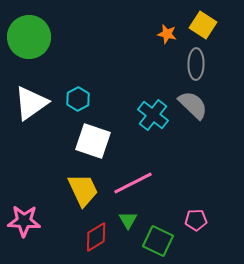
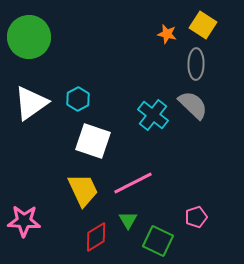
pink pentagon: moved 3 px up; rotated 15 degrees counterclockwise
